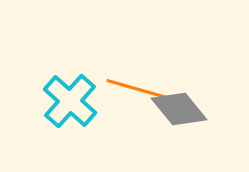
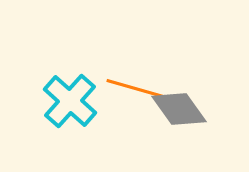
gray diamond: rotated 4 degrees clockwise
